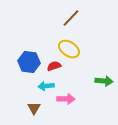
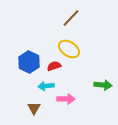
blue hexagon: rotated 20 degrees clockwise
green arrow: moved 1 px left, 4 px down
